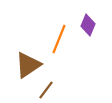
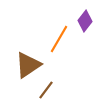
purple diamond: moved 3 px left, 4 px up; rotated 15 degrees clockwise
orange line: rotated 8 degrees clockwise
